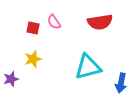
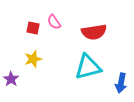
red semicircle: moved 6 px left, 10 px down
purple star: rotated 21 degrees counterclockwise
